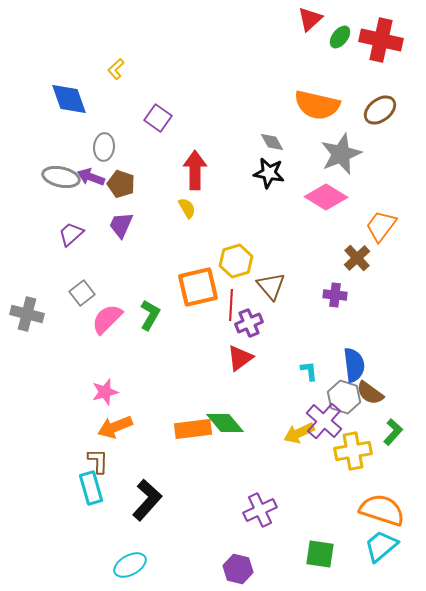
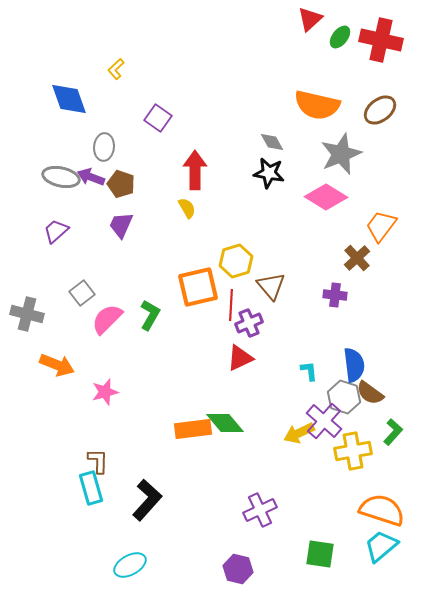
purple trapezoid at (71, 234): moved 15 px left, 3 px up
red triangle at (240, 358): rotated 12 degrees clockwise
orange arrow at (115, 427): moved 58 px left, 62 px up; rotated 136 degrees counterclockwise
